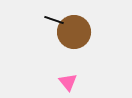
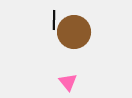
black line: rotated 72 degrees clockwise
